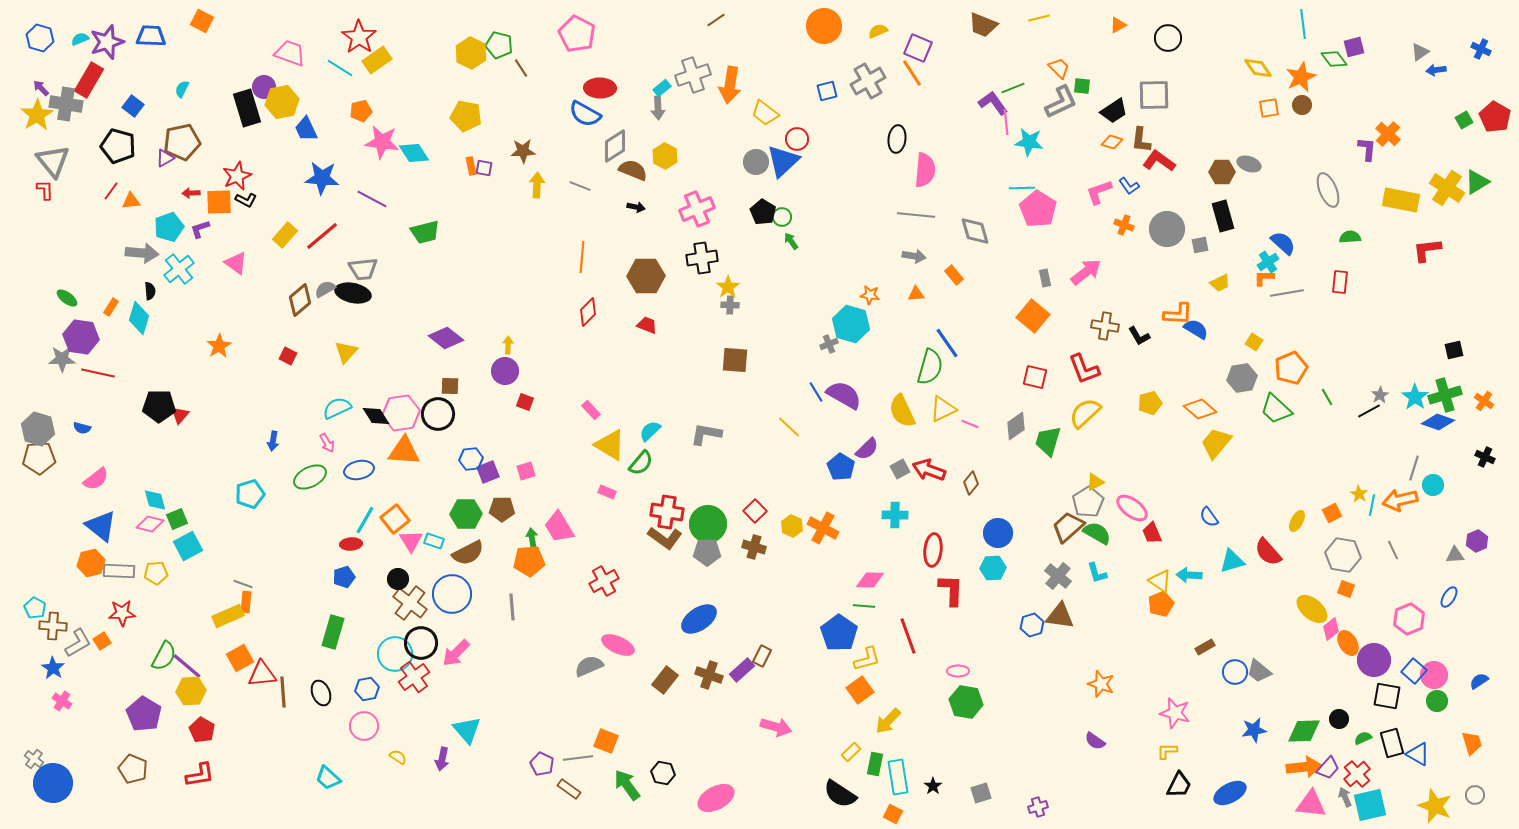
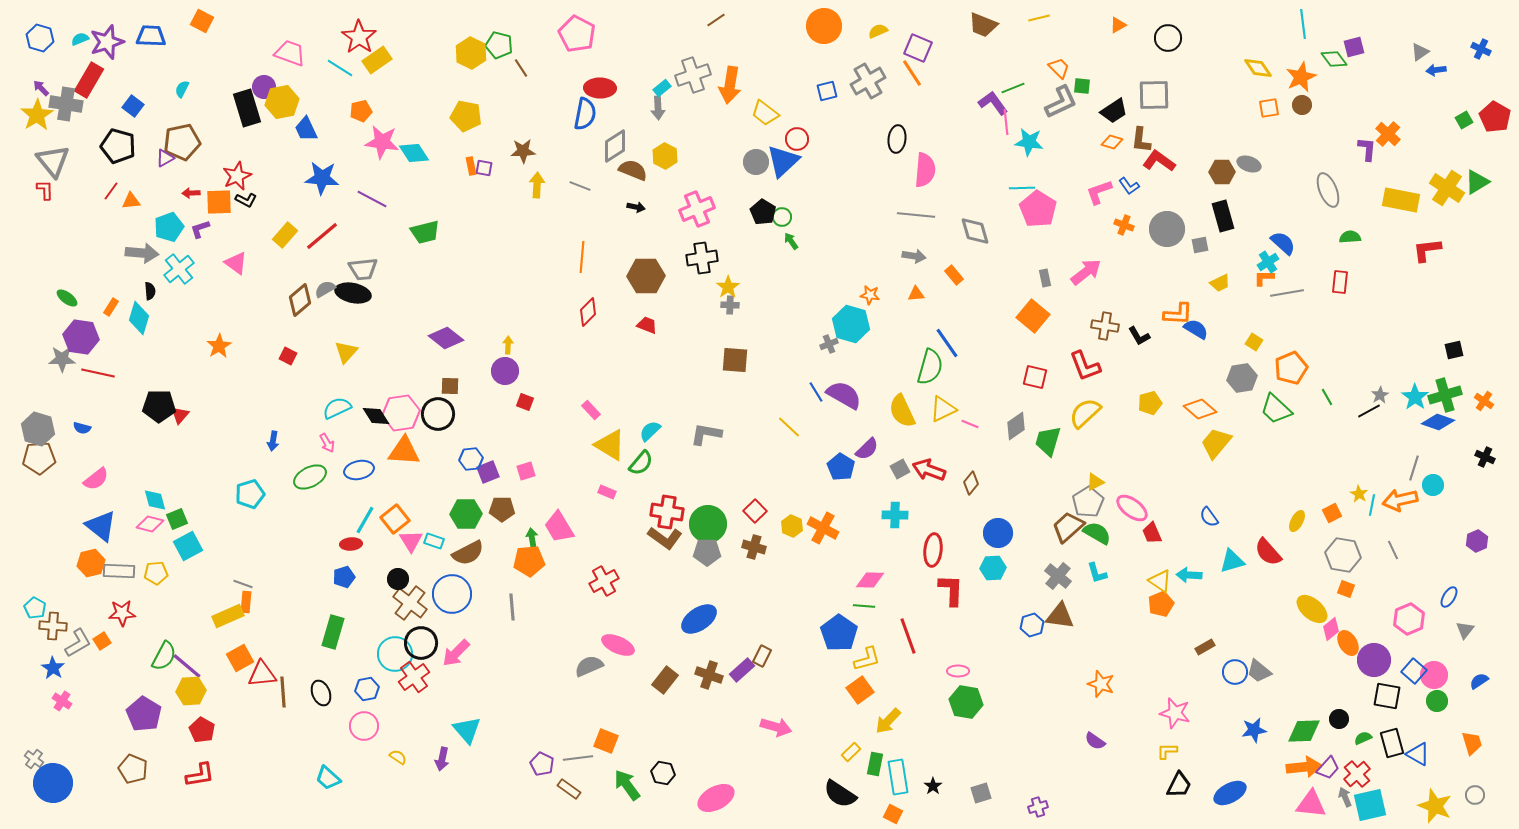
blue semicircle at (585, 114): rotated 108 degrees counterclockwise
red L-shape at (1084, 369): moved 1 px right, 3 px up
gray triangle at (1455, 555): moved 10 px right, 75 px down; rotated 48 degrees counterclockwise
